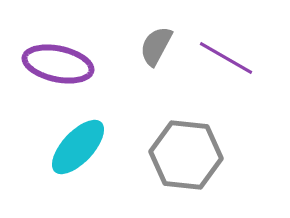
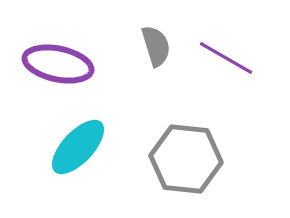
gray semicircle: rotated 135 degrees clockwise
gray hexagon: moved 4 px down
